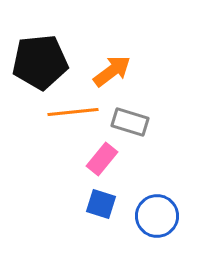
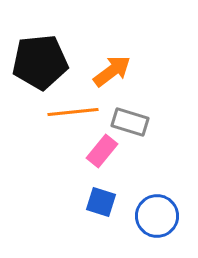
pink rectangle: moved 8 px up
blue square: moved 2 px up
